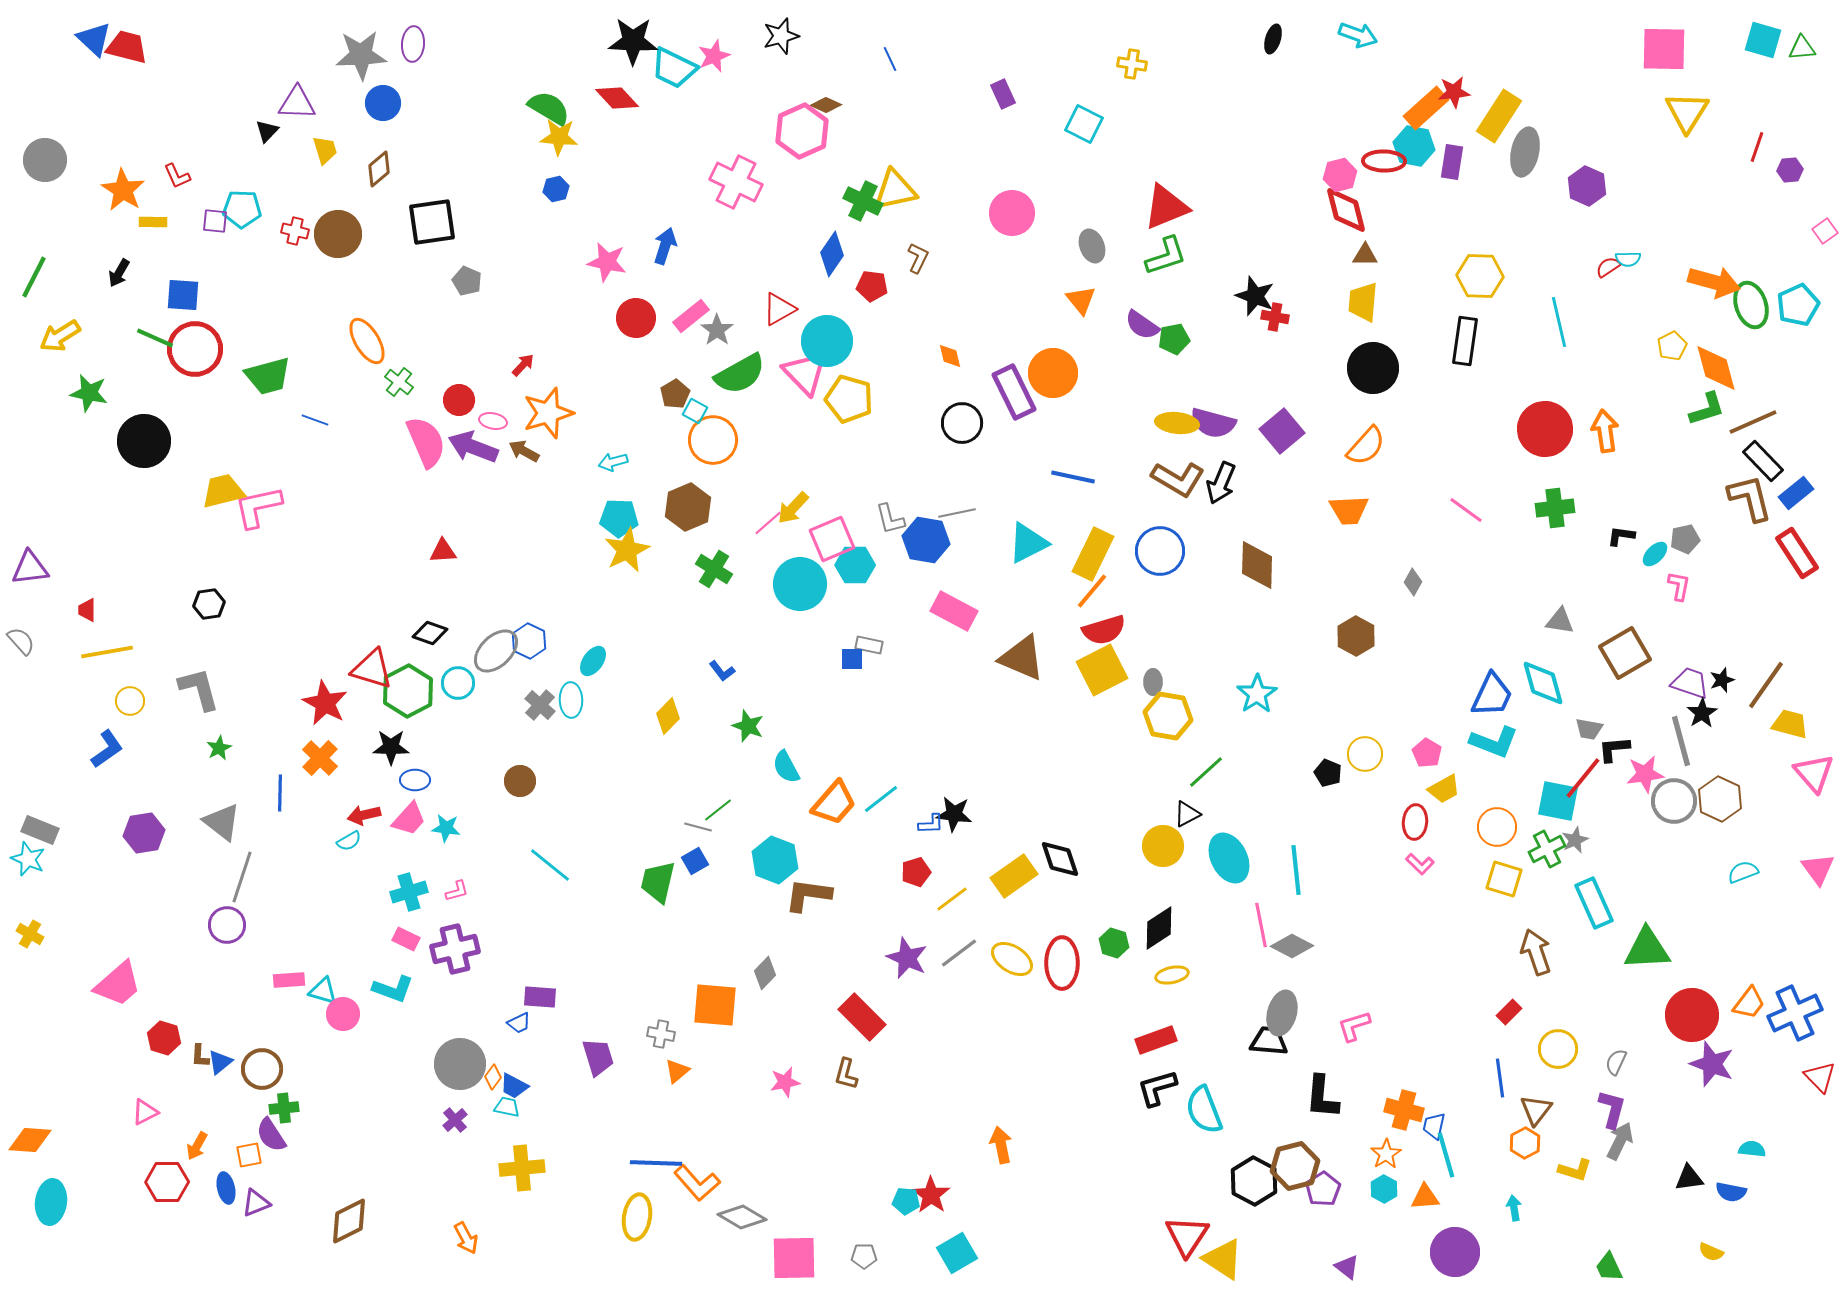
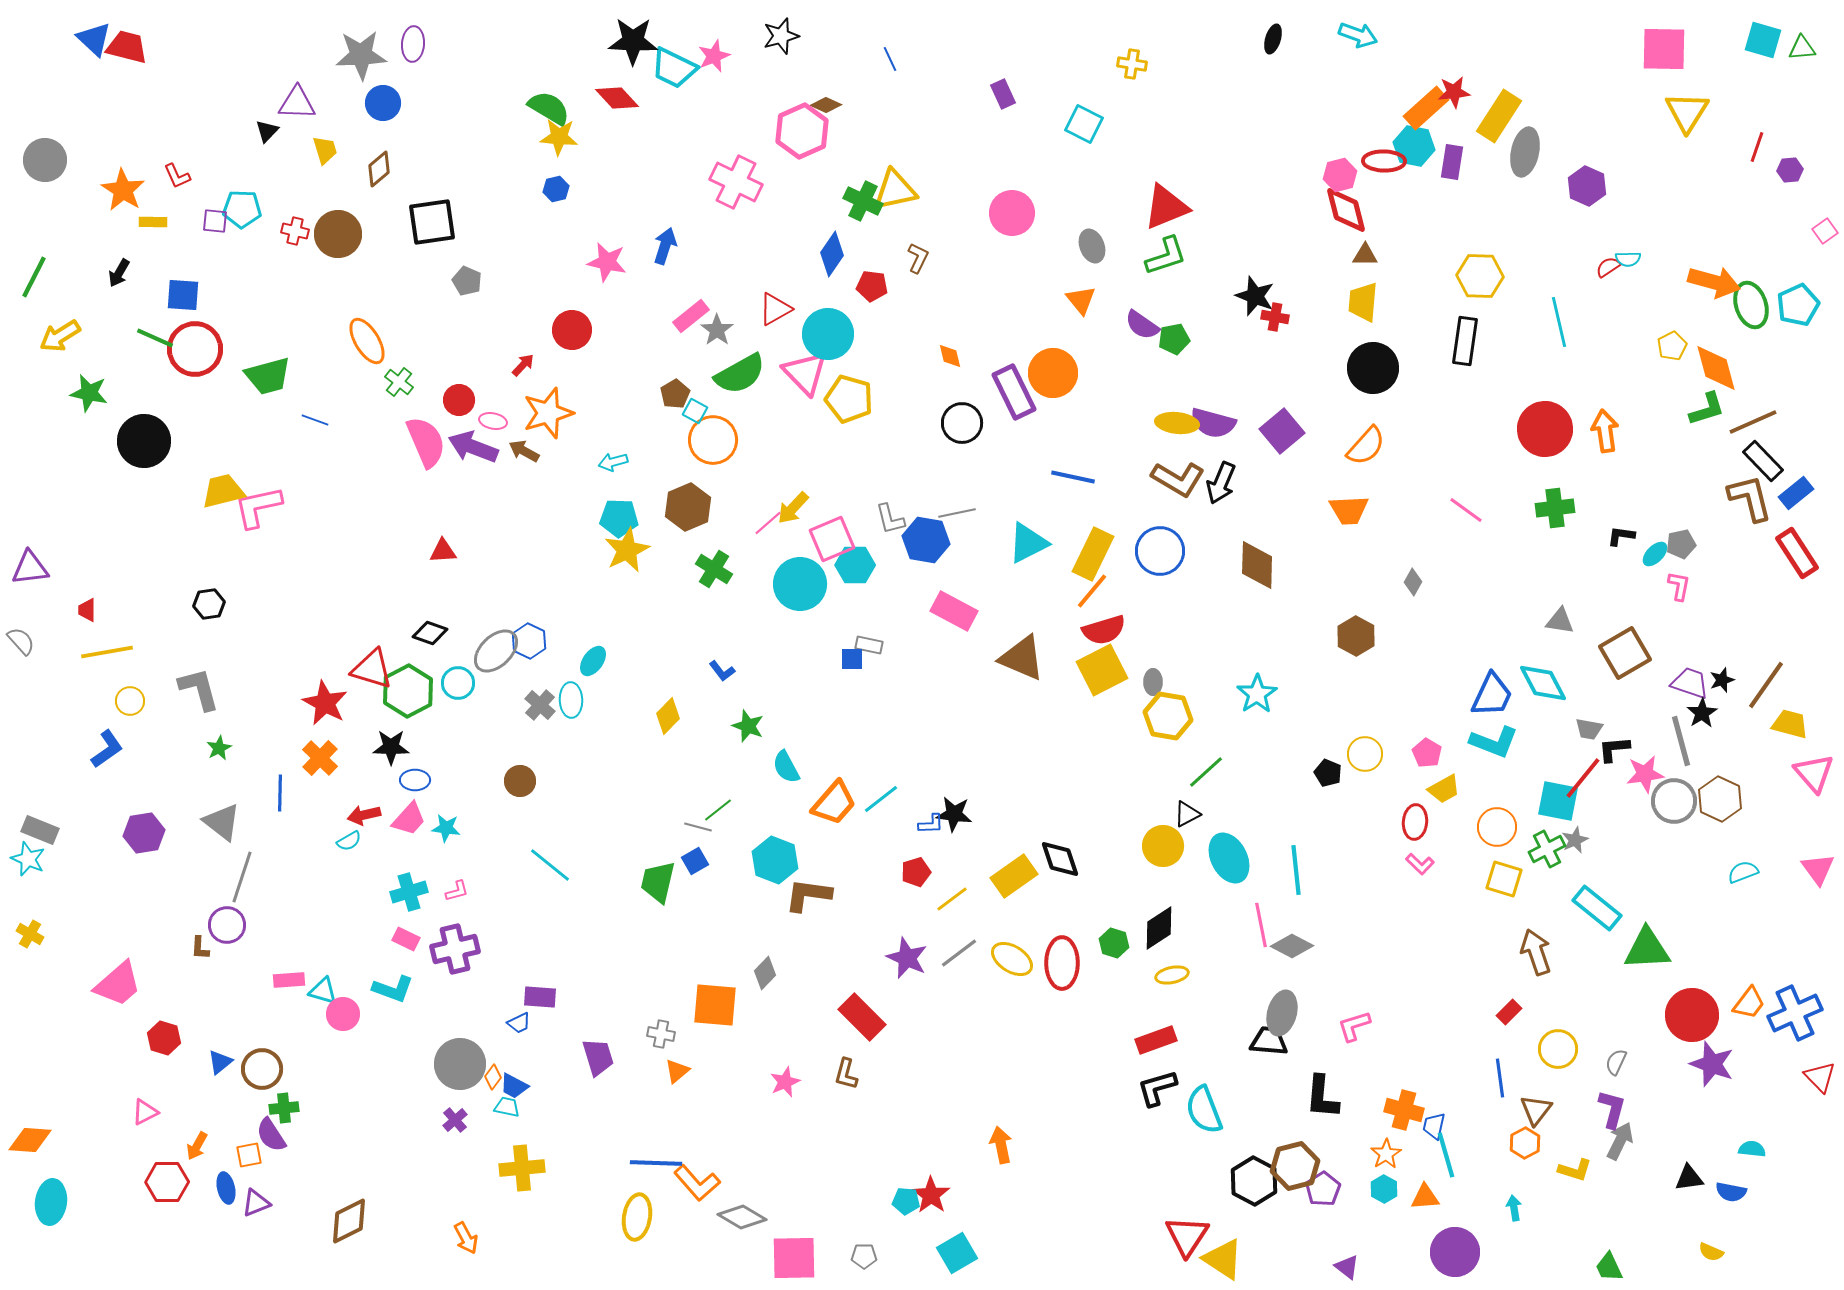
red triangle at (779, 309): moved 4 px left
red circle at (636, 318): moved 64 px left, 12 px down
cyan circle at (827, 341): moved 1 px right, 7 px up
gray pentagon at (1685, 539): moved 4 px left, 5 px down
cyan diamond at (1543, 683): rotated 12 degrees counterclockwise
cyan rectangle at (1594, 903): moved 3 px right, 5 px down; rotated 27 degrees counterclockwise
brown L-shape at (200, 1056): moved 108 px up
pink star at (785, 1082): rotated 12 degrees counterclockwise
